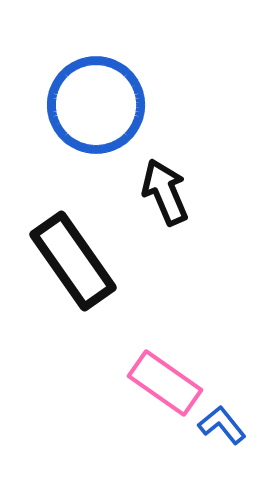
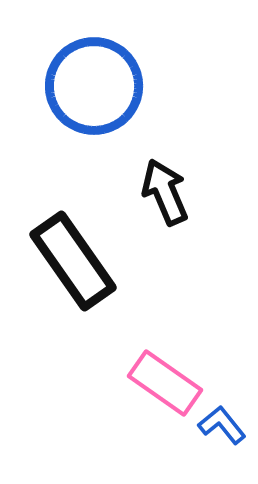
blue circle: moved 2 px left, 19 px up
